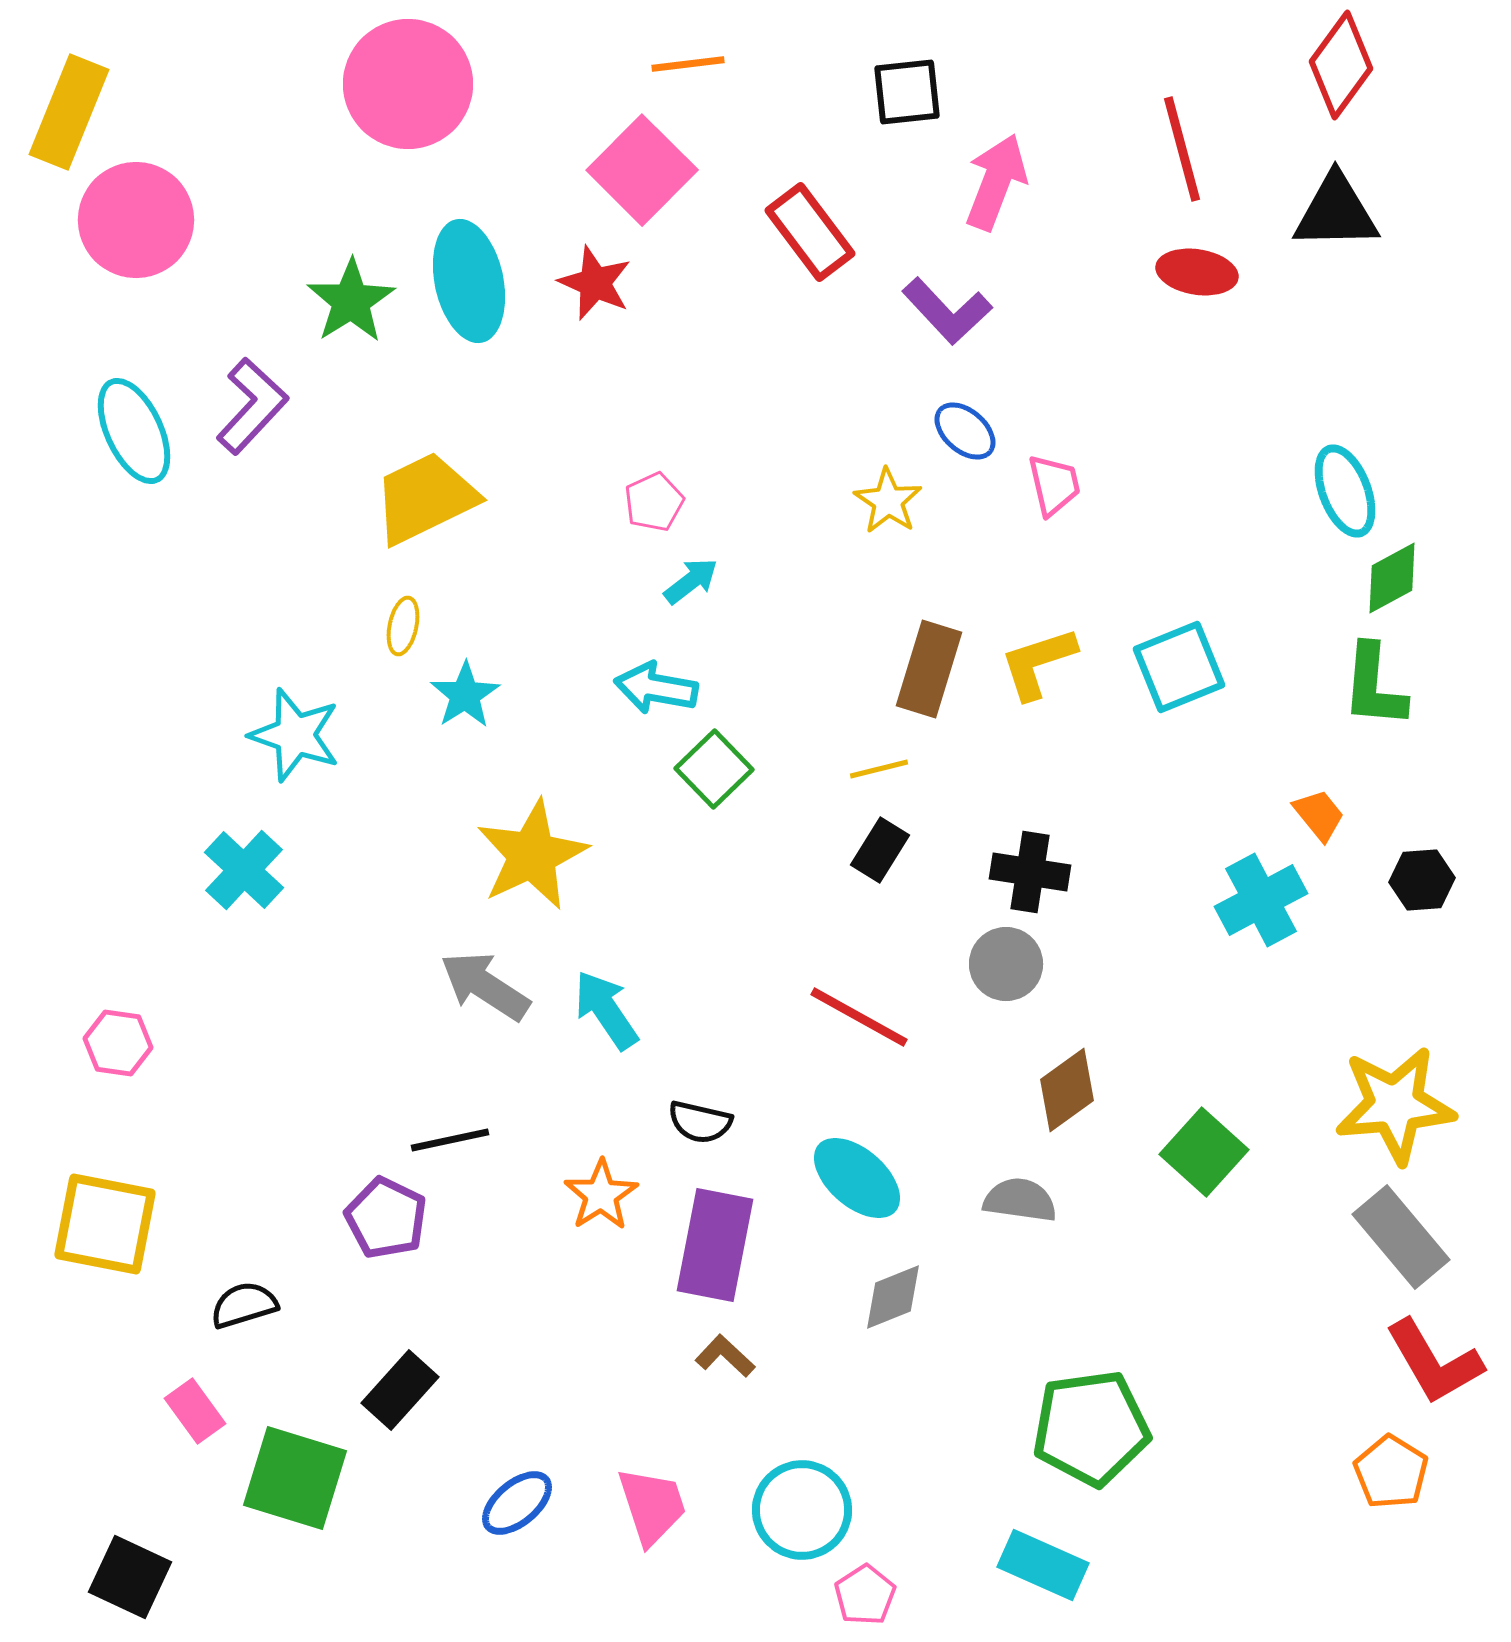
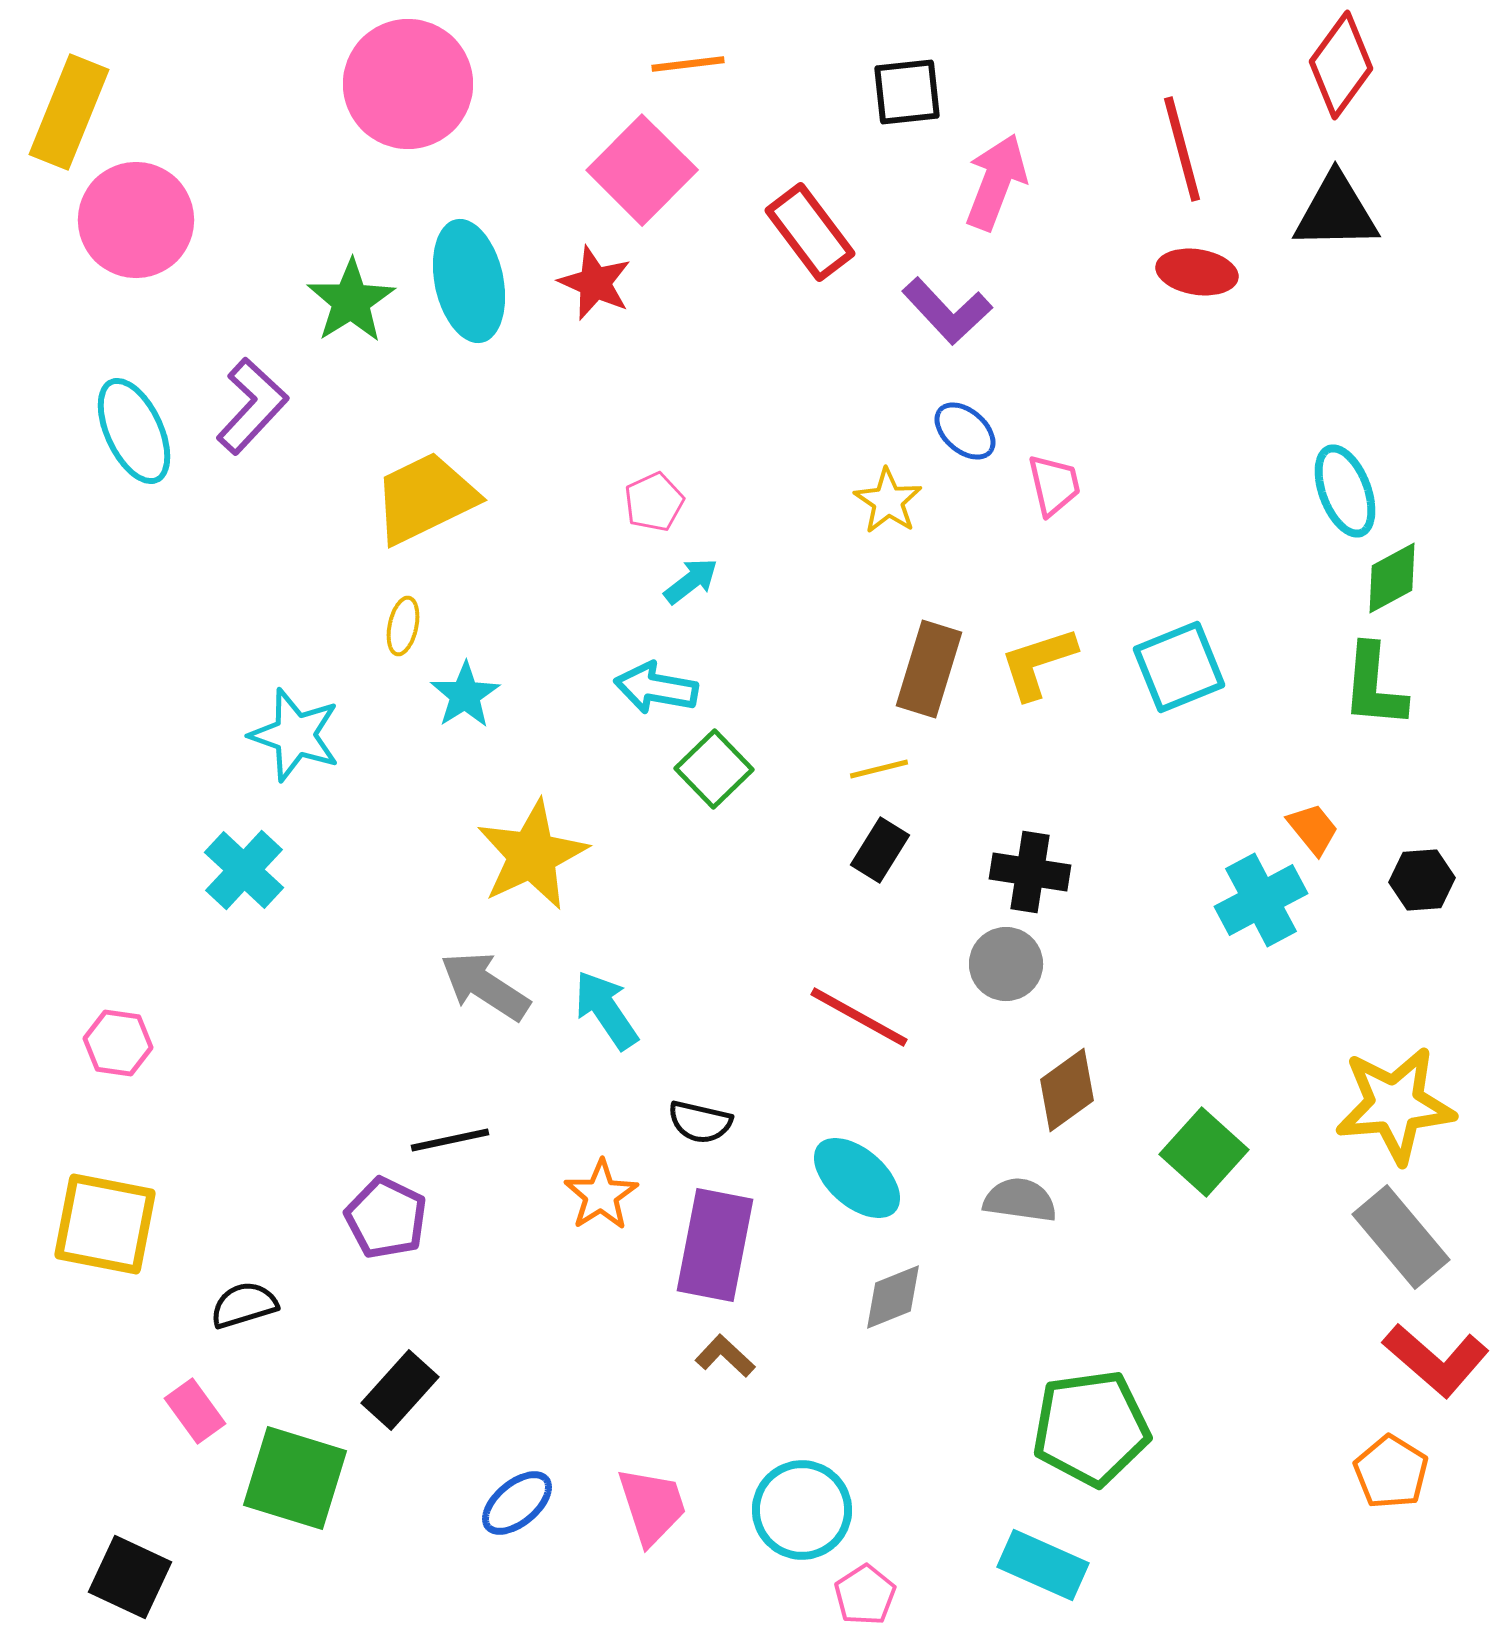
orange trapezoid at (1319, 815): moved 6 px left, 14 px down
red L-shape at (1434, 1362): moved 2 px right, 2 px up; rotated 19 degrees counterclockwise
